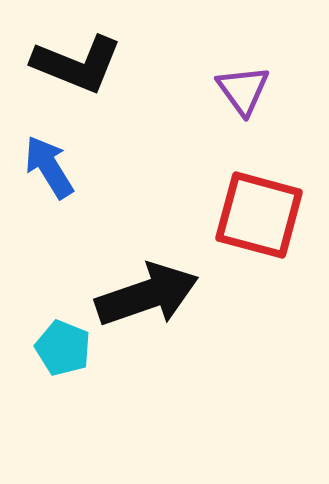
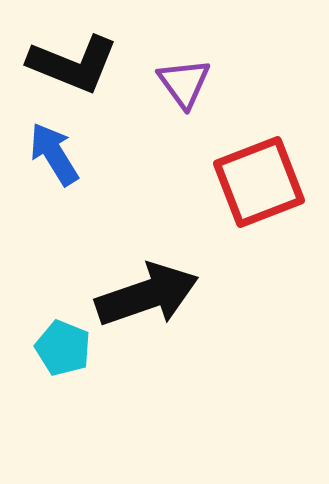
black L-shape: moved 4 px left
purple triangle: moved 59 px left, 7 px up
blue arrow: moved 5 px right, 13 px up
red square: moved 33 px up; rotated 36 degrees counterclockwise
